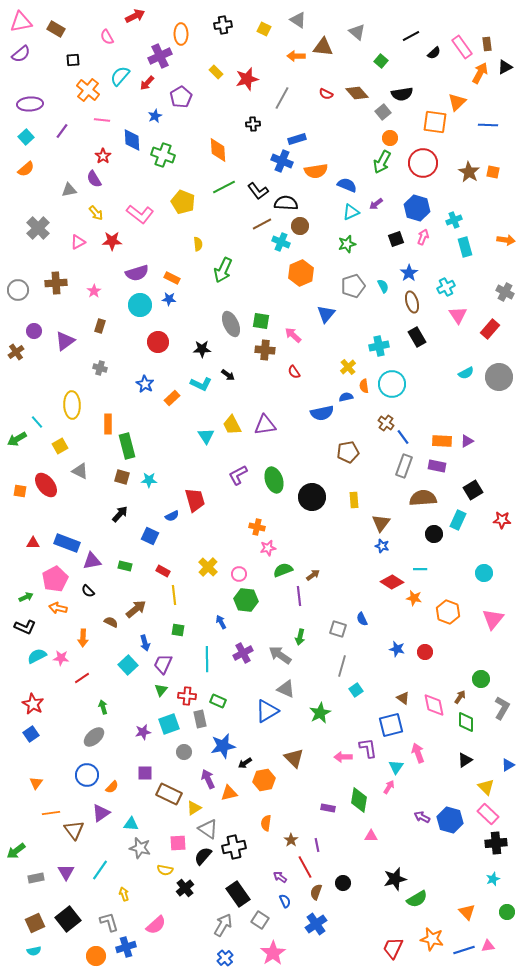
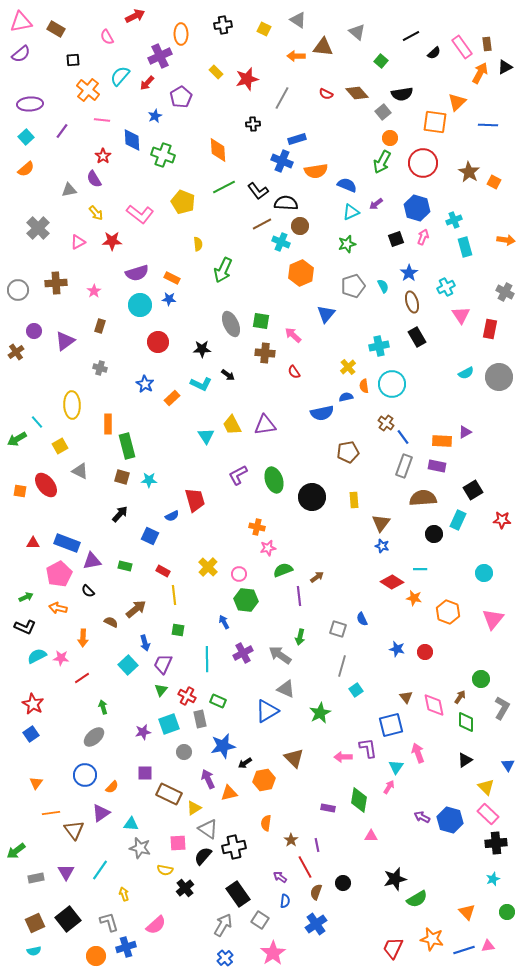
orange square at (493, 172): moved 1 px right, 10 px down; rotated 16 degrees clockwise
pink triangle at (458, 315): moved 3 px right
red rectangle at (490, 329): rotated 30 degrees counterclockwise
brown cross at (265, 350): moved 3 px down
purple triangle at (467, 441): moved 2 px left, 9 px up
brown arrow at (313, 575): moved 4 px right, 2 px down
pink pentagon at (55, 579): moved 4 px right, 5 px up
blue arrow at (221, 622): moved 3 px right
red cross at (187, 696): rotated 24 degrees clockwise
brown triangle at (403, 698): moved 3 px right, 1 px up; rotated 16 degrees clockwise
blue triangle at (508, 765): rotated 32 degrees counterclockwise
blue circle at (87, 775): moved 2 px left
blue semicircle at (285, 901): rotated 32 degrees clockwise
